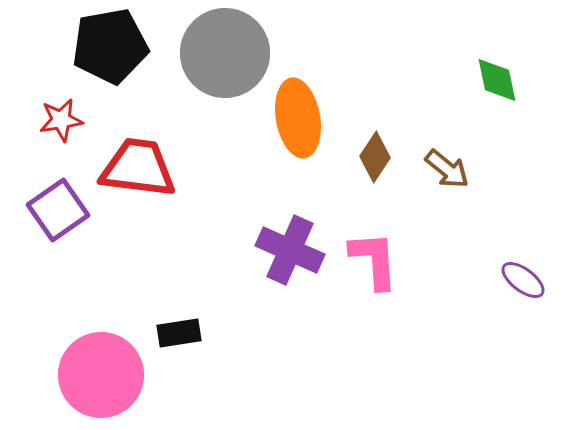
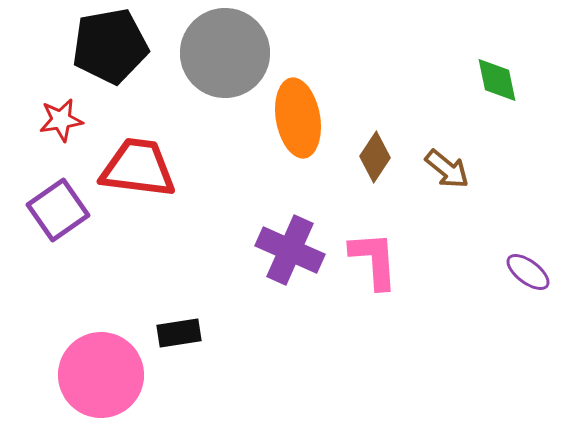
purple ellipse: moved 5 px right, 8 px up
